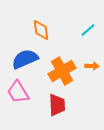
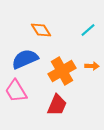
orange diamond: rotated 25 degrees counterclockwise
pink trapezoid: moved 2 px left, 1 px up
red trapezoid: rotated 25 degrees clockwise
